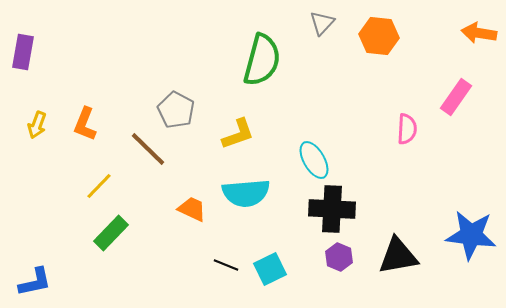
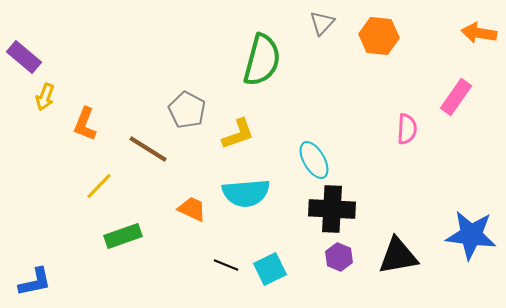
purple rectangle: moved 1 px right, 5 px down; rotated 60 degrees counterclockwise
gray pentagon: moved 11 px right
yellow arrow: moved 8 px right, 28 px up
brown line: rotated 12 degrees counterclockwise
green rectangle: moved 12 px right, 3 px down; rotated 27 degrees clockwise
